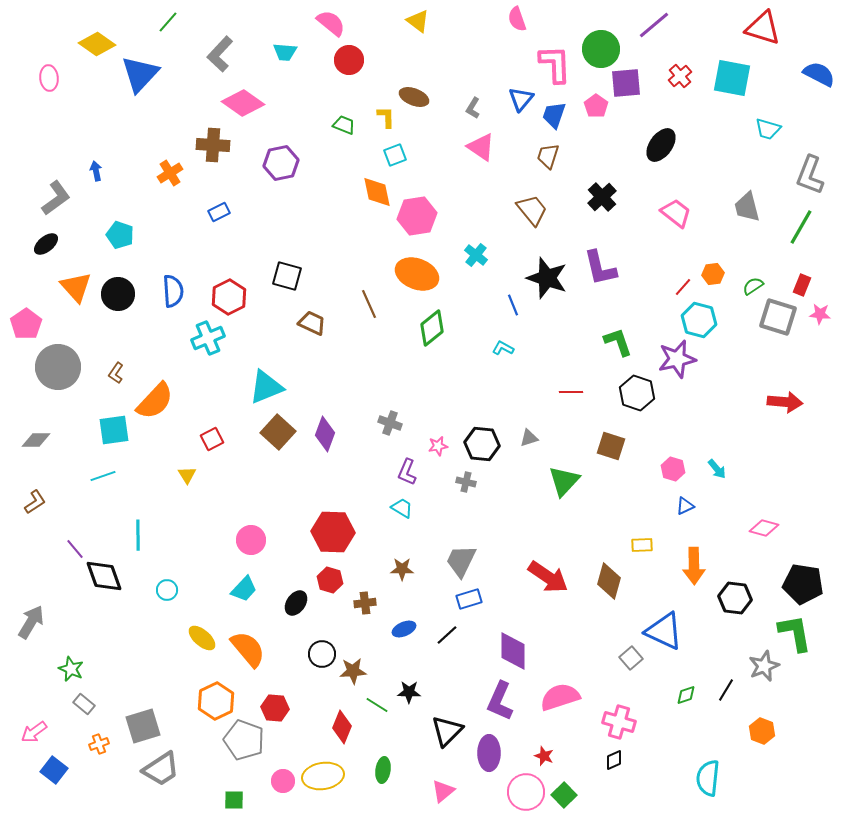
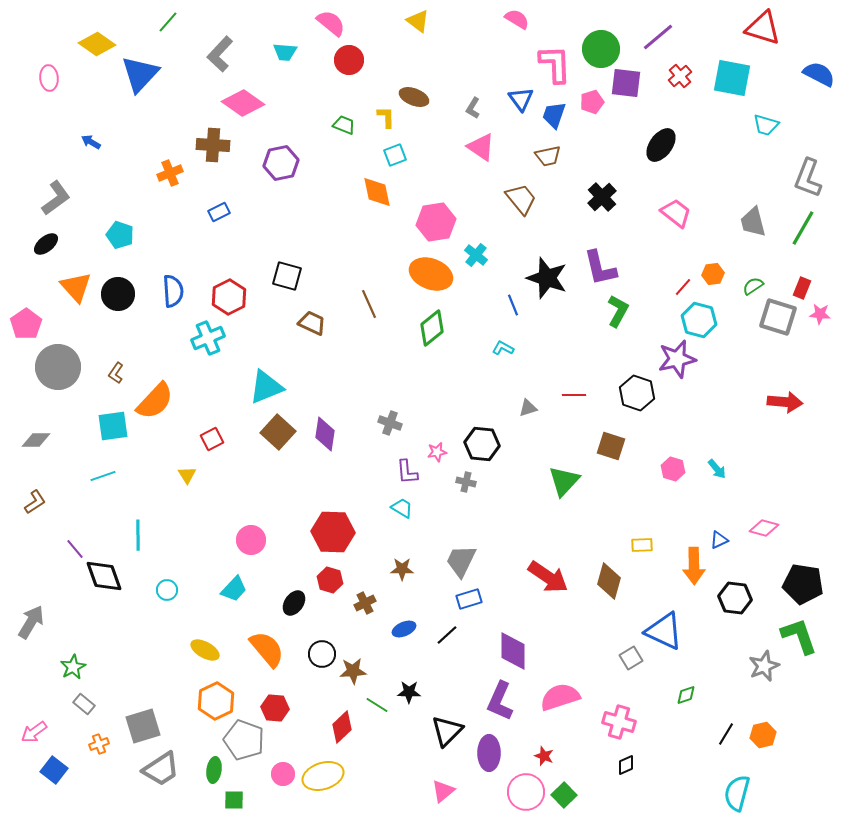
pink semicircle at (517, 19): rotated 140 degrees clockwise
purple line at (654, 25): moved 4 px right, 12 px down
purple square at (626, 83): rotated 12 degrees clockwise
blue triangle at (521, 99): rotated 16 degrees counterclockwise
pink pentagon at (596, 106): moved 4 px left, 4 px up; rotated 20 degrees clockwise
cyan trapezoid at (768, 129): moved 2 px left, 4 px up
brown trapezoid at (548, 156): rotated 120 degrees counterclockwise
blue arrow at (96, 171): moved 5 px left, 29 px up; rotated 48 degrees counterclockwise
orange cross at (170, 173): rotated 10 degrees clockwise
gray L-shape at (810, 175): moved 2 px left, 3 px down
gray trapezoid at (747, 207): moved 6 px right, 15 px down
brown trapezoid at (532, 210): moved 11 px left, 11 px up
pink hexagon at (417, 216): moved 19 px right, 6 px down
green line at (801, 227): moved 2 px right, 1 px down
orange ellipse at (417, 274): moved 14 px right
red rectangle at (802, 285): moved 3 px down
green L-shape at (618, 342): moved 31 px up; rotated 48 degrees clockwise
red line at (571, 392): moved 3 px right, 3 px down
cyan square at (114, 430): moved 1 px left, 4 px up
purple diamond at (325, 434): rotated 12 degrees counterclockwise
gray triangle at (529, 438): moved 1 px left, 30 px up
pink star at (438, 446): moved 1 px left, 6 px down
purple L-shape at (407, 472): rotated 28 degrees counterclockwise
blue triangle at (685, 506): moved 34 px right, 34 px down
cyan trapezoid at (244, 589): moved 10 px left
black ellipse at (296, 603): moved 2 px left
brown cross at (365, 603): rotated 20 degrees counterclockwise
green L-shape at (795, 633): moved 4 px right, 3 px down; rotated 9 degrees counterclockwise
yellow ellipse at (202, 638): moved 3 px right, 12 px down; rotated 12 degrees counterclockwise
orange semicircle at (248, 649): moved 19 px right
gray square at (631, 658): rotated 10 degrees clockwise
green star at (71, 669): moved 2 px right, 2 px up; rotated 20 degrees clockwise
black line at (726, 690): moved 44 px down
red diamond at (342, 727): rotated 24 degrees clockwise
orange hexagon at (762, 731): moved 1 px right, 4 px down; rotated 25 degrees clockwise
black diamond at (614, 760): moved 12 px right, 5 px down
green ellipse at (383, 770): moved 169 px left
yellow ellipse at (323, 776): rotated 9 degrees counterclockwise
cyan semicircle at (708, 778): moved 29 px right, 15 px down; rotated 9 degrees clockwise
pink circle at (283, 781): moved 7 px up
